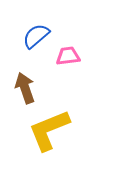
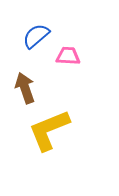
pink trapezoid: rotated 10 degrees clockwise
